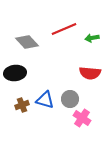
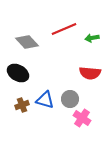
black ellipse: moved 3 px right; rotated 35 degrees clockwise
